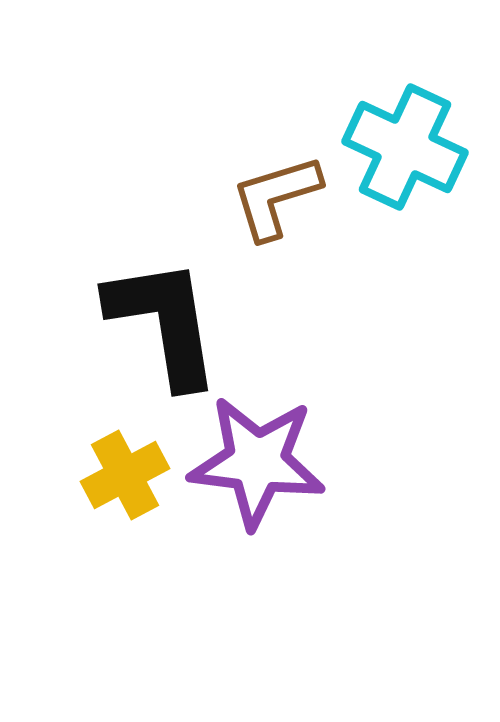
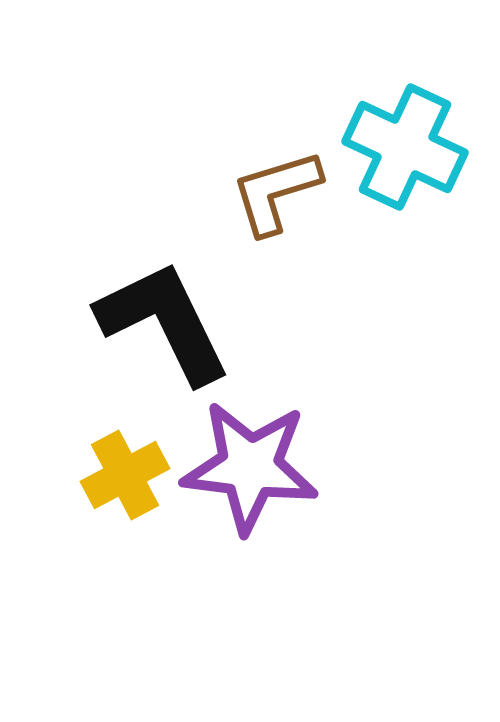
brown L-shape: moved 5 px up
black L-shape: rotated 17 degrees counterclockwise
purple star: moved 7 px left, 5 px down
